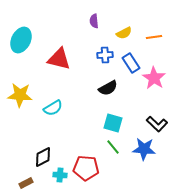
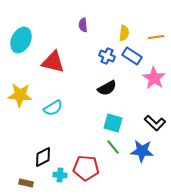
purple semicircle: moved 11 px left, 4 px down
yellow semicircle: rotated 56 degrees counterclockwise
orange line: moved 2 px right
blue cross: moved 2 px right, 1 px down; rotated 28 degrees clockwise
red triangle: moved 6 px left, 3 px down
blue rectangle: moved 1 px right, 7 px up; rotated 24 degrees counterclockwise
black semicircle: moved 1 px left
black L-shape: moved 2 px left, 1 px up
blue star: moved 2 px left, 2 px down
brown rectangle: rotated 40 degrees clockwise
